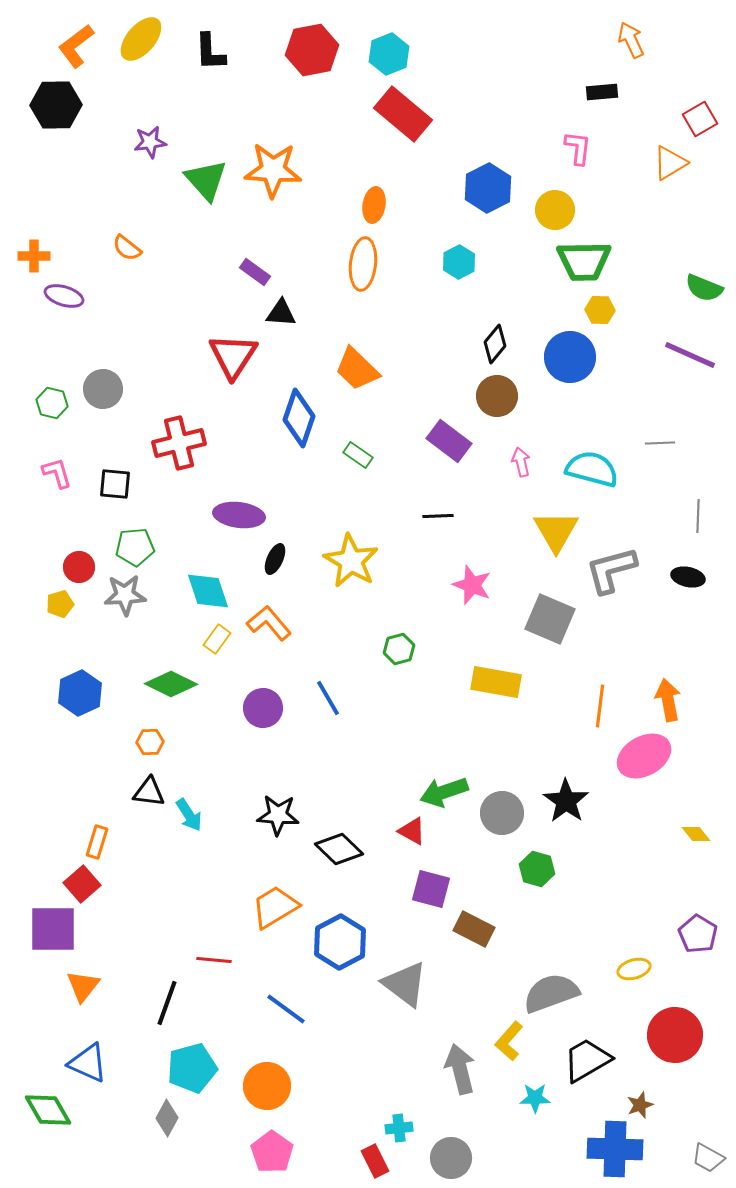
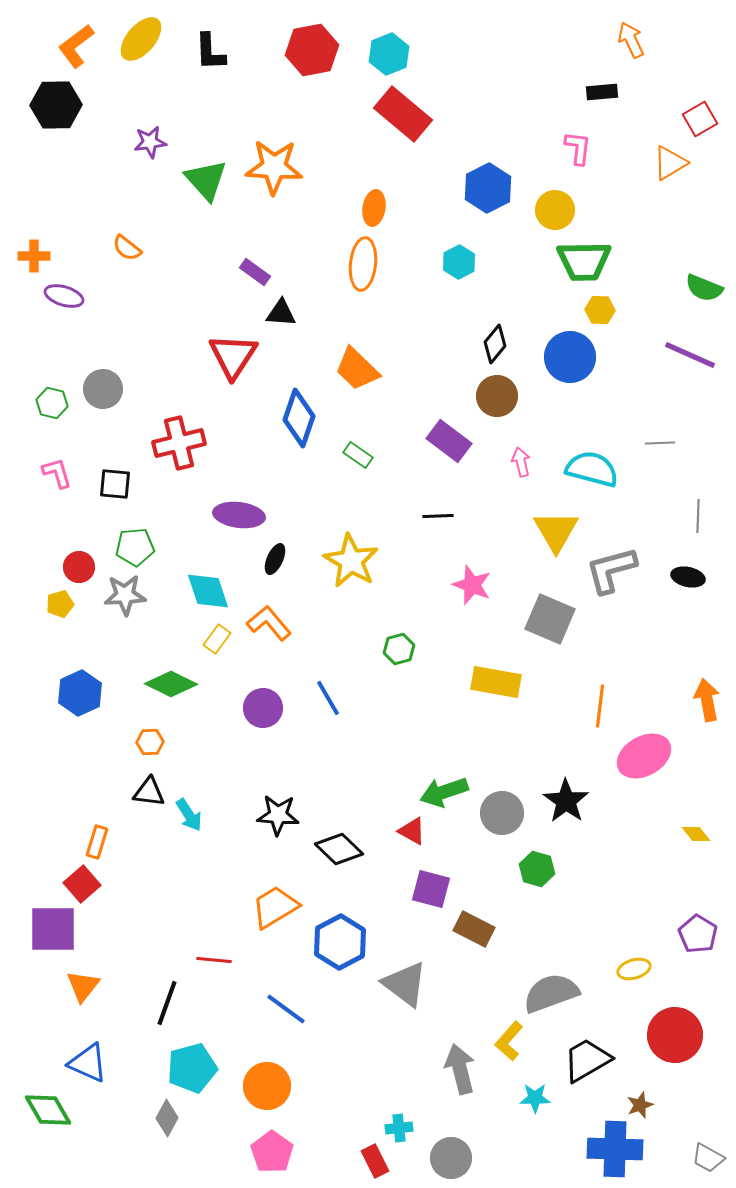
orange star at (273, 170): moved 1 px right, 3 px up
orange ellipse at (374, 205): moved 3 px down
orange arrow at (668, 700): moved 39 px right
